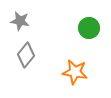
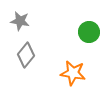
green circle: moved 4 px down
orange star: moved 2 px left, 1 px down
